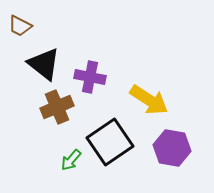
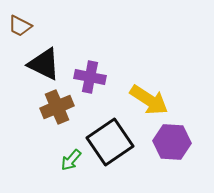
black triangle: rotated 12 degrees counterclockwise
purple hexagon: moved 6 px up; rotated 6 degrees counterclockwise
